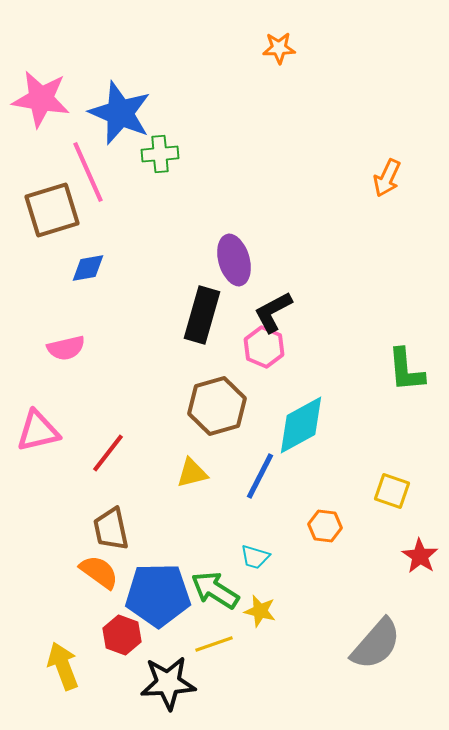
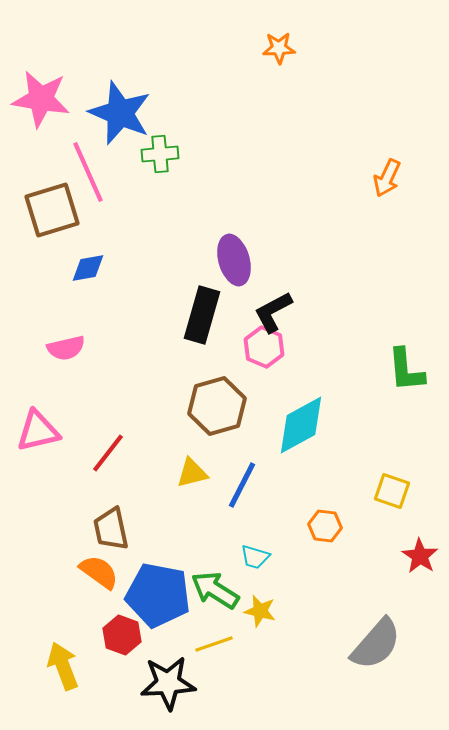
blue line: moved 18 px left, 9 px down
blue pentagon: rotated 12 degrees clockwise
